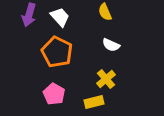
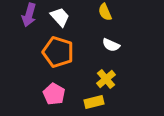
orange pentagon: moved 1 px right; rotated 8 degrees counterclockwise
